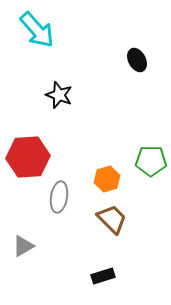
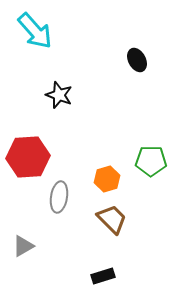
cyan arrow: moved 2 px left, 1 px down
